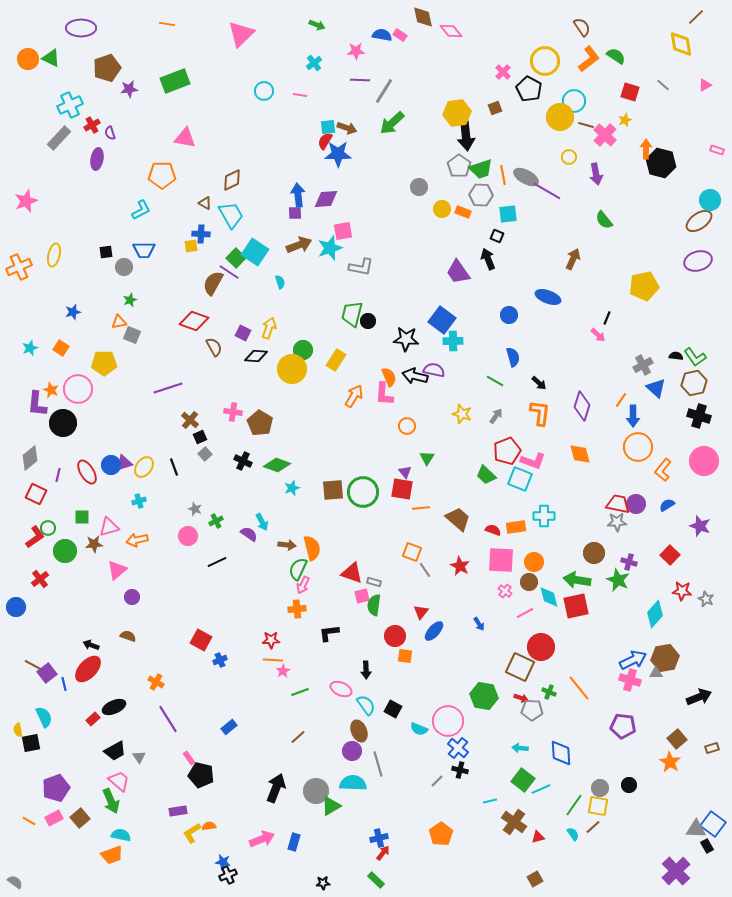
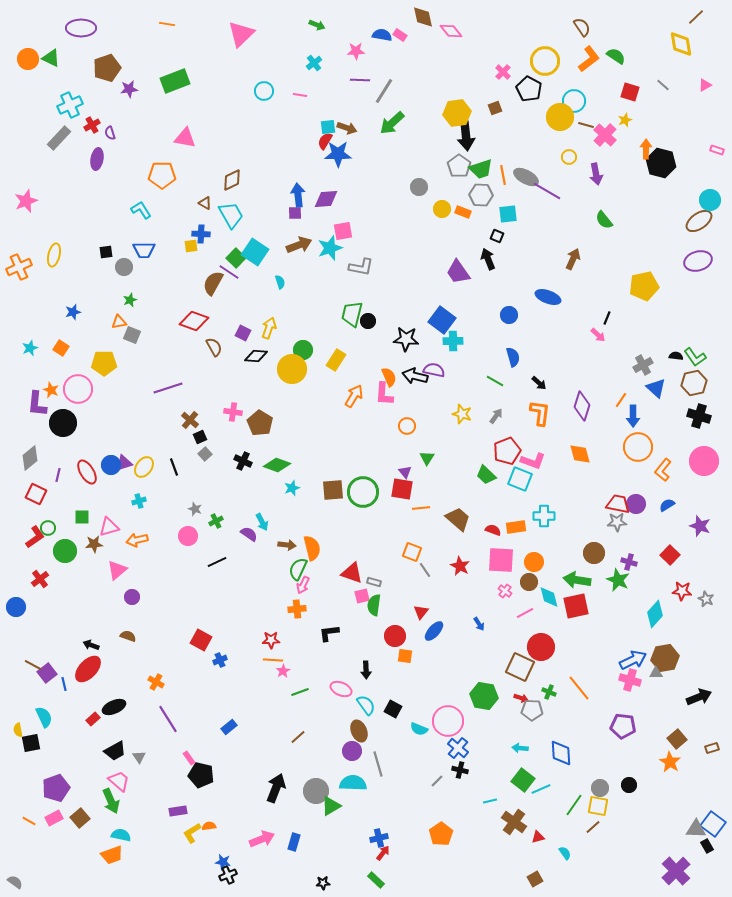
cyan L-shape at (141, 210): rotated 95 degrees counterclockwise
cyan semicircle at (573, 834): moved 8 px left, 19 px down
